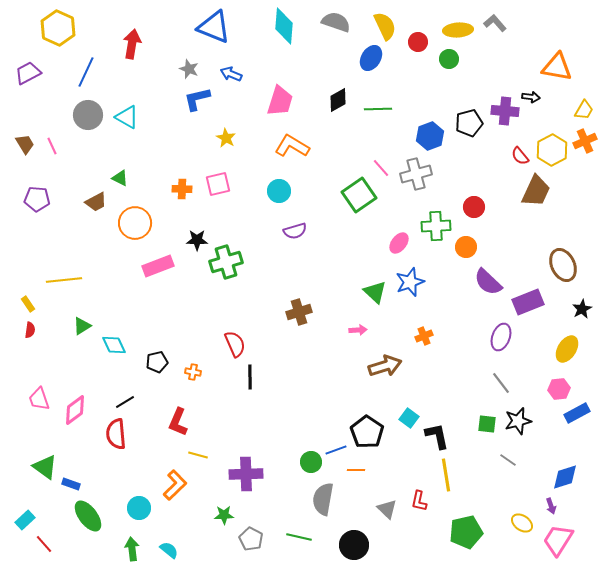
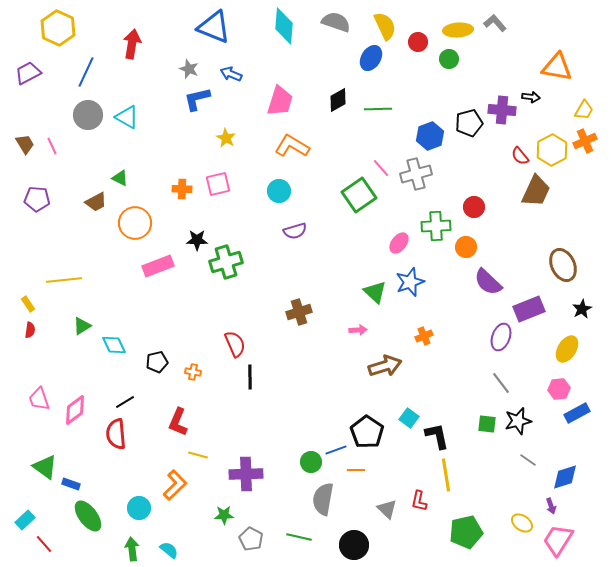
purple cross at (505, 111): moved 3 px left, 1 px up
purple rectangle at (528, 302): moved 1 px right, 7 px down
gray line at (508, 460): moved 20 px right
